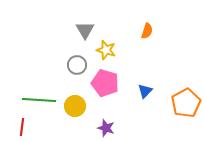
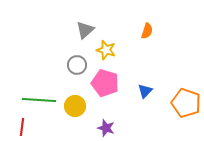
gray triangle: rotated 18 degrees clockwise
orange pentagon: rotated 24 degrees counterclockwise
